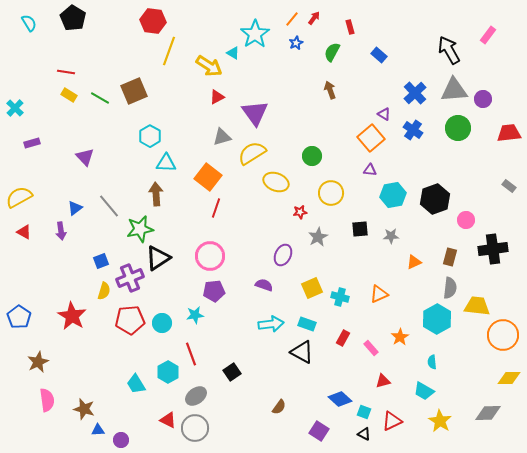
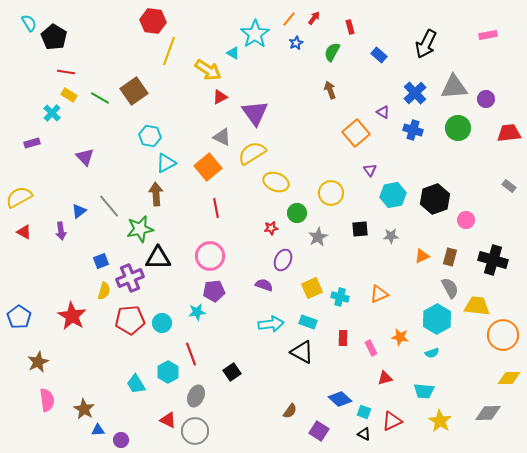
black pentagon at (73, 18): moved 19 px left, 19 px down
orange line at (292, 19): moved 3 px left
pink rectangle at (488, 35): rotated 42 degrees clockwise
black arrow at (449, 50): moved 23 px left, 6 px up; rotated 124 degrees counterclockwise
yellow arrow at (209, 66): moved 1 px left, 4 px down
gray triangle at (454, 90): moved 3 px up
brown square at (134, 91): rotated 12 degrees counterclockwise
red triangle at (217, 97): moved 3 px right
purple circle at (483, 99): moved 3 px right
cyan cross at (15, 108): moved 37 px right, 5 px down
purple triangle at (384, 114): moved 1 px left, 2 px up
blue cross at (413, 130): rotated 18 degrees counterclockwise
cyan hexagon at (150, 136): rotated 20 degrees counterclockwise
gray triangle at (222, 137): rotated 42 degrees clockwise
orange square at (371, 138): moved 15 px left, 5 px up
green circle at (312, 156): moved 15 px left, 57 px down
cyan triangle at (166, 163): rotated 30 degrees counterclockwise
purple triangle at (370, 170): rotated 48 degrees clockwise
orange square at (208, 177): moved 10 px up; rotated 12 degrees clockwise
blue triangle at (75, 208): moved 4 px right, 3 px down
red line at (216, 208): rotated 30 degrees counterclockwise
red star at (300, 212): moved 29 px left, 16 px down
black cross at (493, 249): moved 11 px down; rotated 24 degrees clockwise
purple ellipse at (283, 255): moved 5 px down
black triangle at (158, 258): rotated 32 degrees clockwise
orange triangle at (414, 262): moved 8 px right, 6 px up
gray semicircle at (450, 288): rotated 35 degrees counterclockwise
cyan star at (195, 315): moved 2 px right, 3 px up
cyan rectangle at (307, 324): moved 1 px right, 2 px up
orange star at (400, 337): rotated 30 degrees counterclockwise
red rectangle at (343, 338): rotated 28 degrees counterclockwise
pink rectangle at (371, 348): rotated 14 degrees clockwise
cyan semicircle at (432, 362): moved 9 px up; rotated 104 degrees counterclockwise
red triangle at (383, 381): moved 2 px right, 3 px up
cyan trapezoid at (424, 391): rotated 25 degrees counterclockwise
gray ellipse at (196, 396): rotated 30 degrees counterclockwise
brown semicircle at (279, 407): moved 11 px right, 4 px down
brown star at (84, 409): rotated 15 degrees clockwise
gray circle at (195, 428): moved 3 px down
